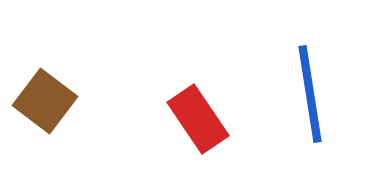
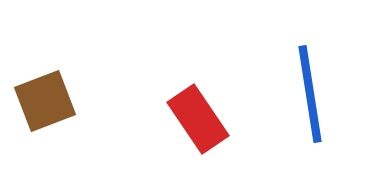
brown square: rotated 32 degrees clockwise
